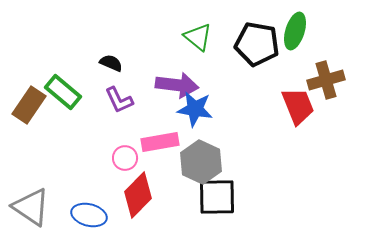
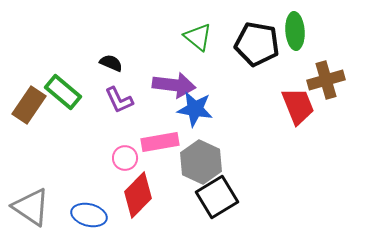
green ellipse: rotated 21 degrees counterclockwise
purple arrow: moved 3 px left
black square: rotated 30 degrees counterclockwise
